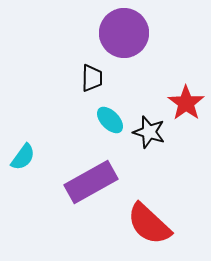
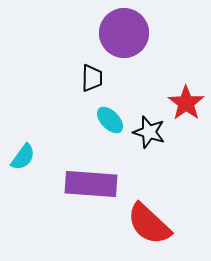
purple rectangle: moved 2 px down; rotated 33 degrees clockwise
